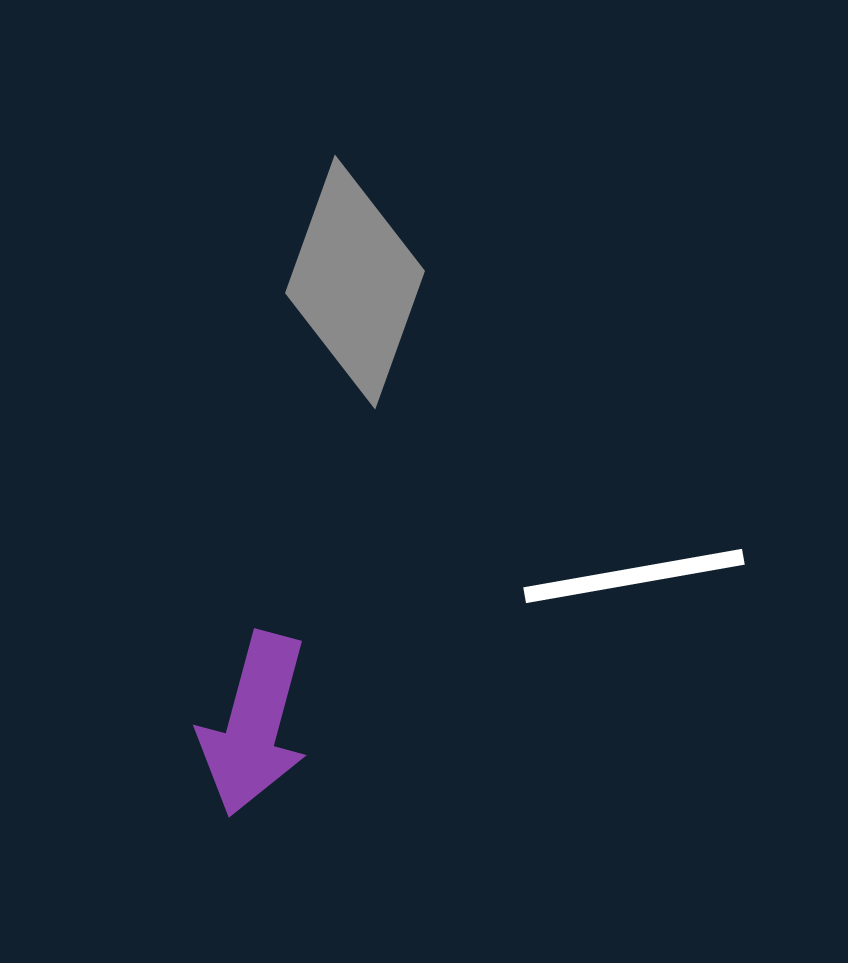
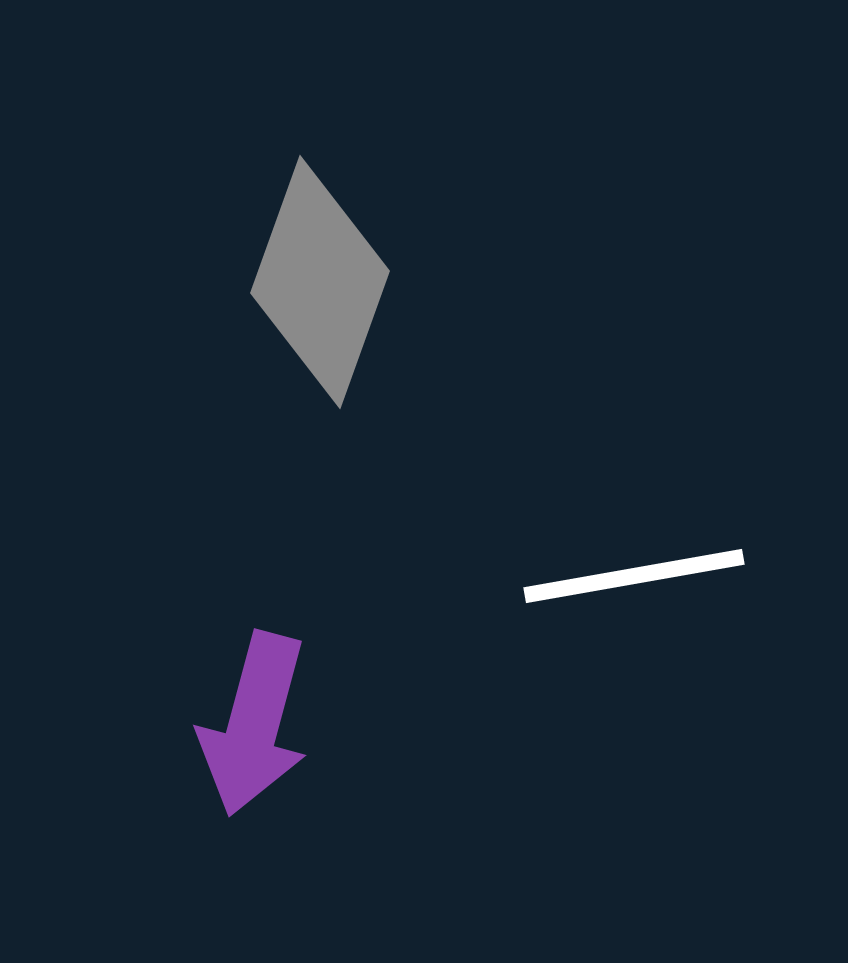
gray diamond: moved 35 px left
